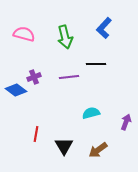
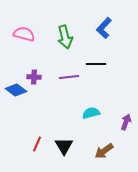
purple cross: rotated 24 degrees clockwise
red line: moved 1 px right, 10 px down; rotated 14 degrees clockwise
brown arrow: moved 6 px right, 1 px down
